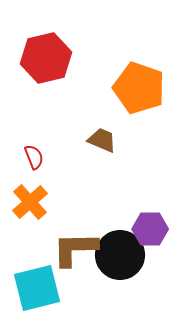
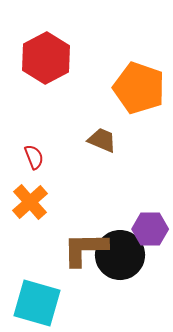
red hexagon: rotated 15 degrees counterclockwise
brown L-shape: moved 10 px right
cyan square: moved 15 px down; rotated 30 degrees clockwise
